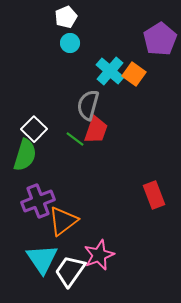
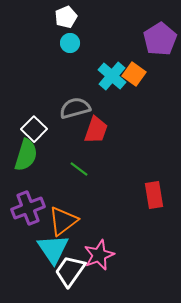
cyan cross: moved 2 px right, 5 px down
gray semicircle: moved 13 px left, 3 px down; rotated 60 degrees clockwise
green line: moved 4 px right, 30 px down
green semicircle: moved 1 px right
red rectangle: rotated 12 degrees clockwise
purple cross: moved 10 px left, 7 px down
cyan triangle: moved 11 px right, 10 px up
